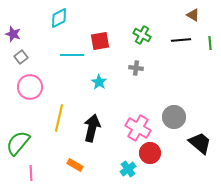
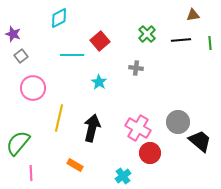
brown triangle: rotated 40 degrees counterclockwise
green cross: moved 5 px right, 1 px up; rotated 18 degrees clockwise
red square: rotated 30 degrees counterclockwise
gray square: moved 1 px up
pink circle: moved 3 px right, 1 px down
gray circle: moved 4 px right, 5 px down
black trapezoid: moved 2 px up
cyan cross: moved 5 px left, 7 px down
